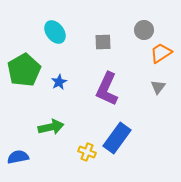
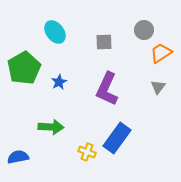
gray square: moved 1 px right
green pentagon: moved 2 px up
green arrow: rotated 15 degrees clockwise
